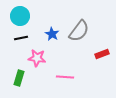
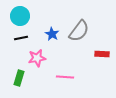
red rectangle: rotated 24 degrees clockwise
pink star: rotated 18 degrees counterclockwise
